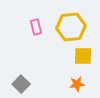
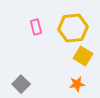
yellow hexagon: moved 2 px right, 1 px down
yellow square: rotated 30 degrees clockwise
